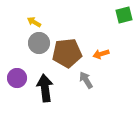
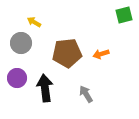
gray circle: moved 18 px left
gray arrow: moved 14 px down
